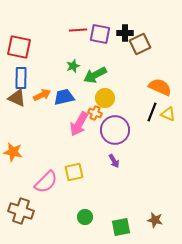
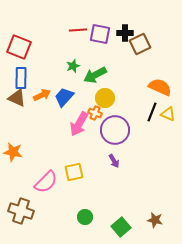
red square: rotated 10 degrees clockwise
blue trapezoid: rotated 35 degrees counterclockwise
green square: rotated 30 degrees counterclockwise
